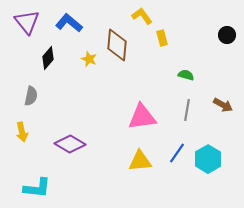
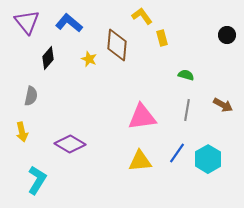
cyan L-shape: moved 8 px up; rotated 64 degrees counterclockwise
